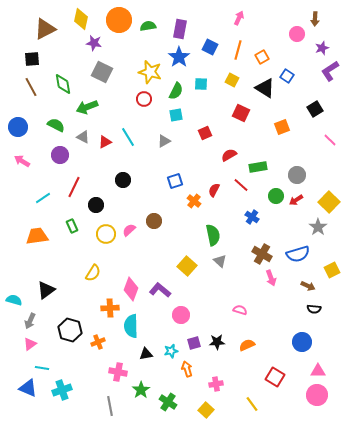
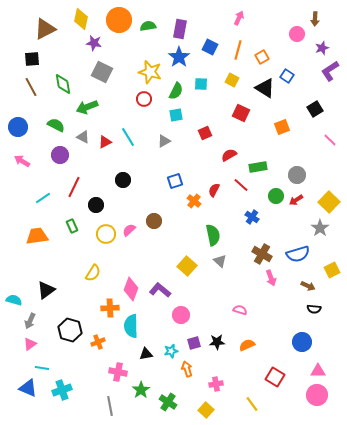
gray star at (318, 227): moved 2 px right, 1 px down
